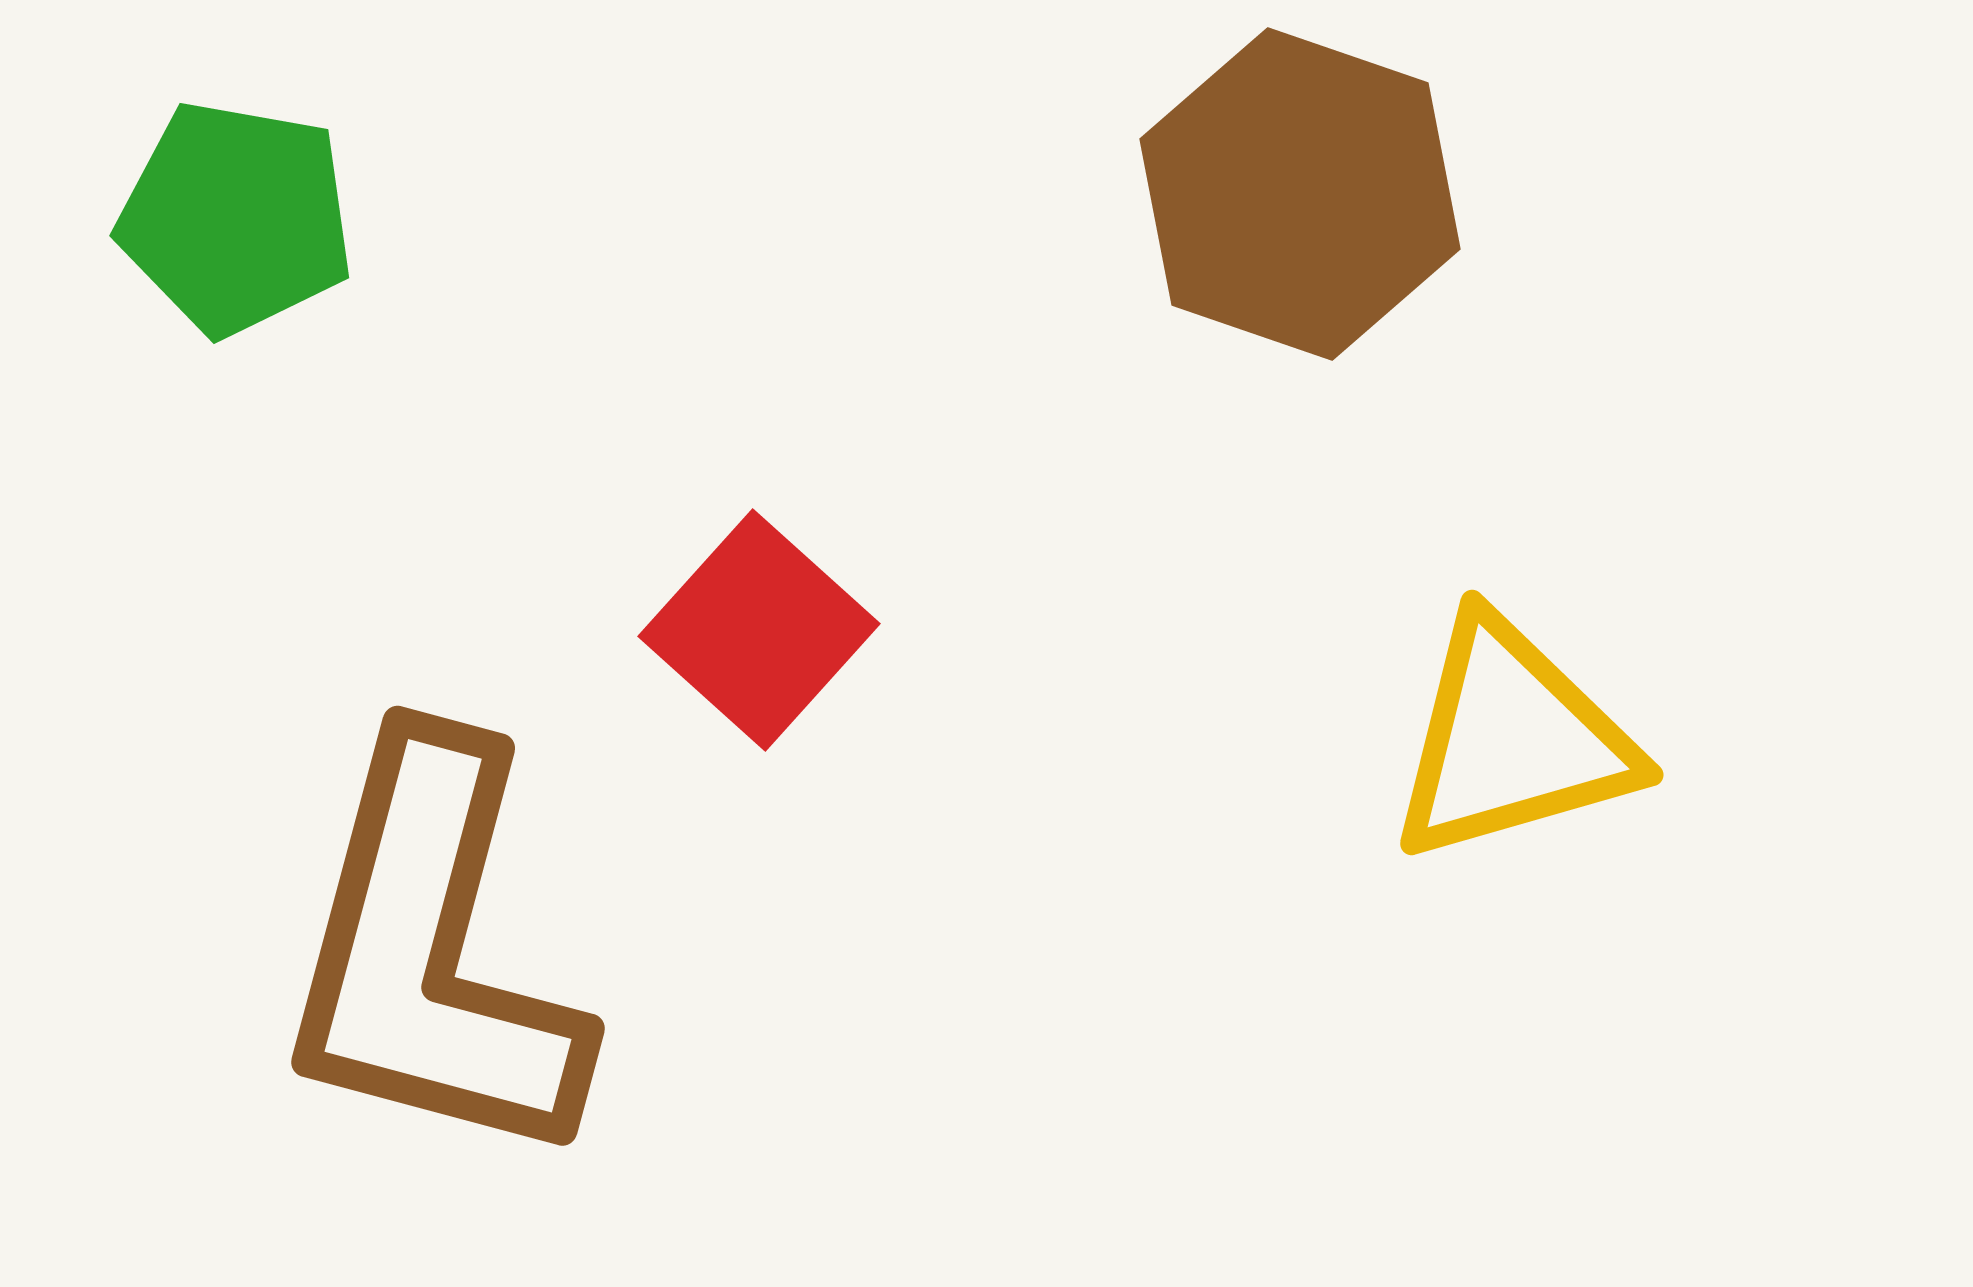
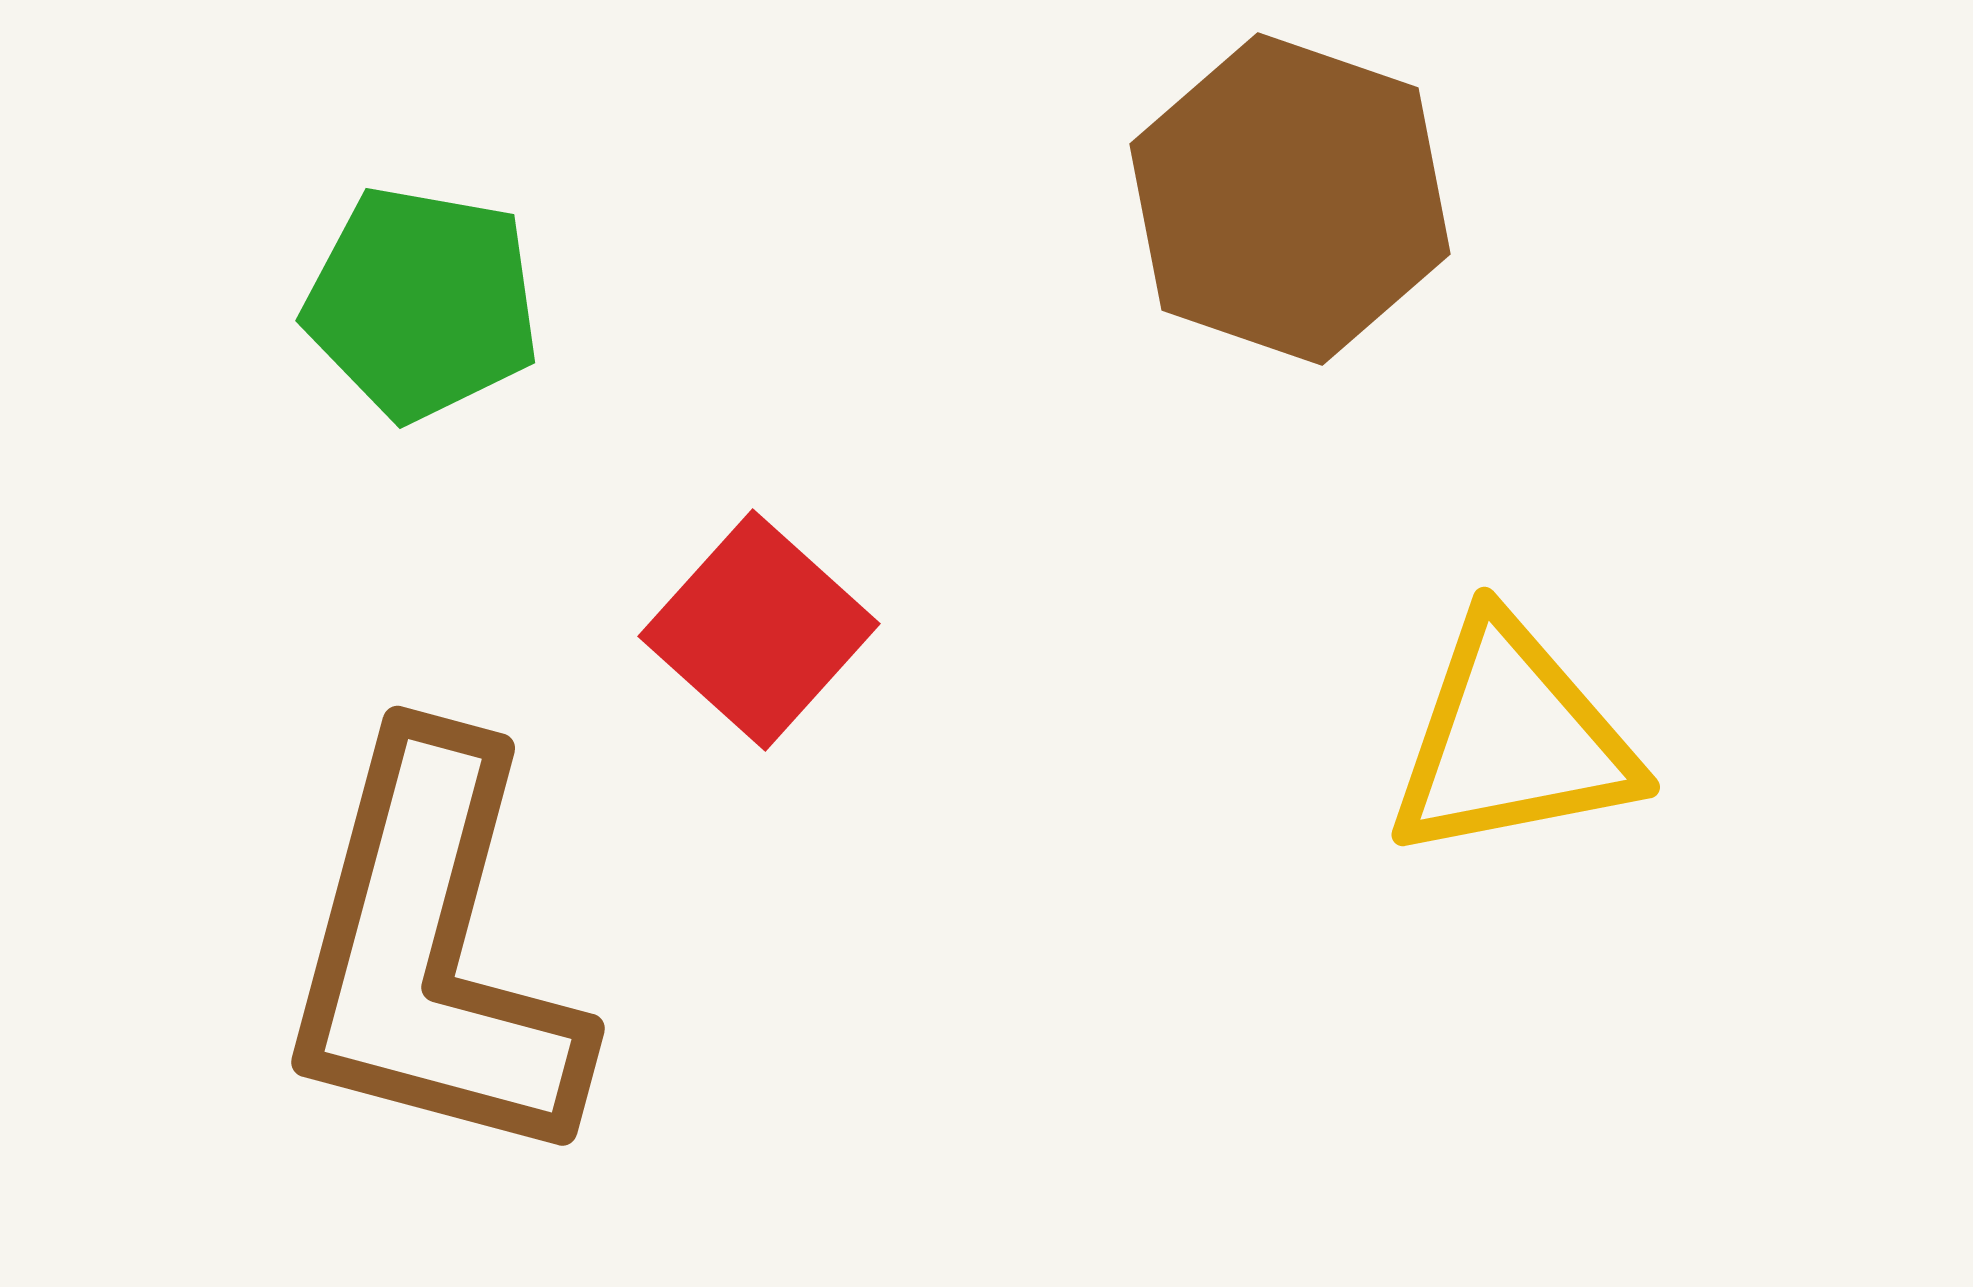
brown hexagon: moved 10 px left, 5 px down
green pentagon: moved 186 px right, 85 px down
yellow triangle: rotated 5 degrees clockwise
